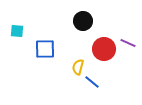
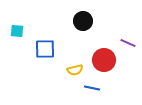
red circle: moved 11 px down
yellow semicircle: moved 3 px left, 3 px down; rotated 119 degrees counterclockwise
blue line: moved 6 px down; rotated 28 degrees counterclockwise
